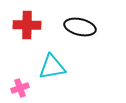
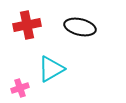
red cross: rotated 12 degrees counterclockwise
cyan triangle: moved 1 px left, 2 px down; rotated 20 degrees counterclockwise
